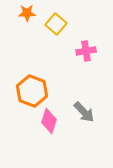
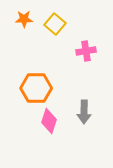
orange star: moved 3 px left, 6 px down
yellow square: moved 1 px left
orange hexagon: moved 4 px right, 3 px up; rotated 20 degrees counterclockwise
gray arrow: rotated 45 degrees clockwise
